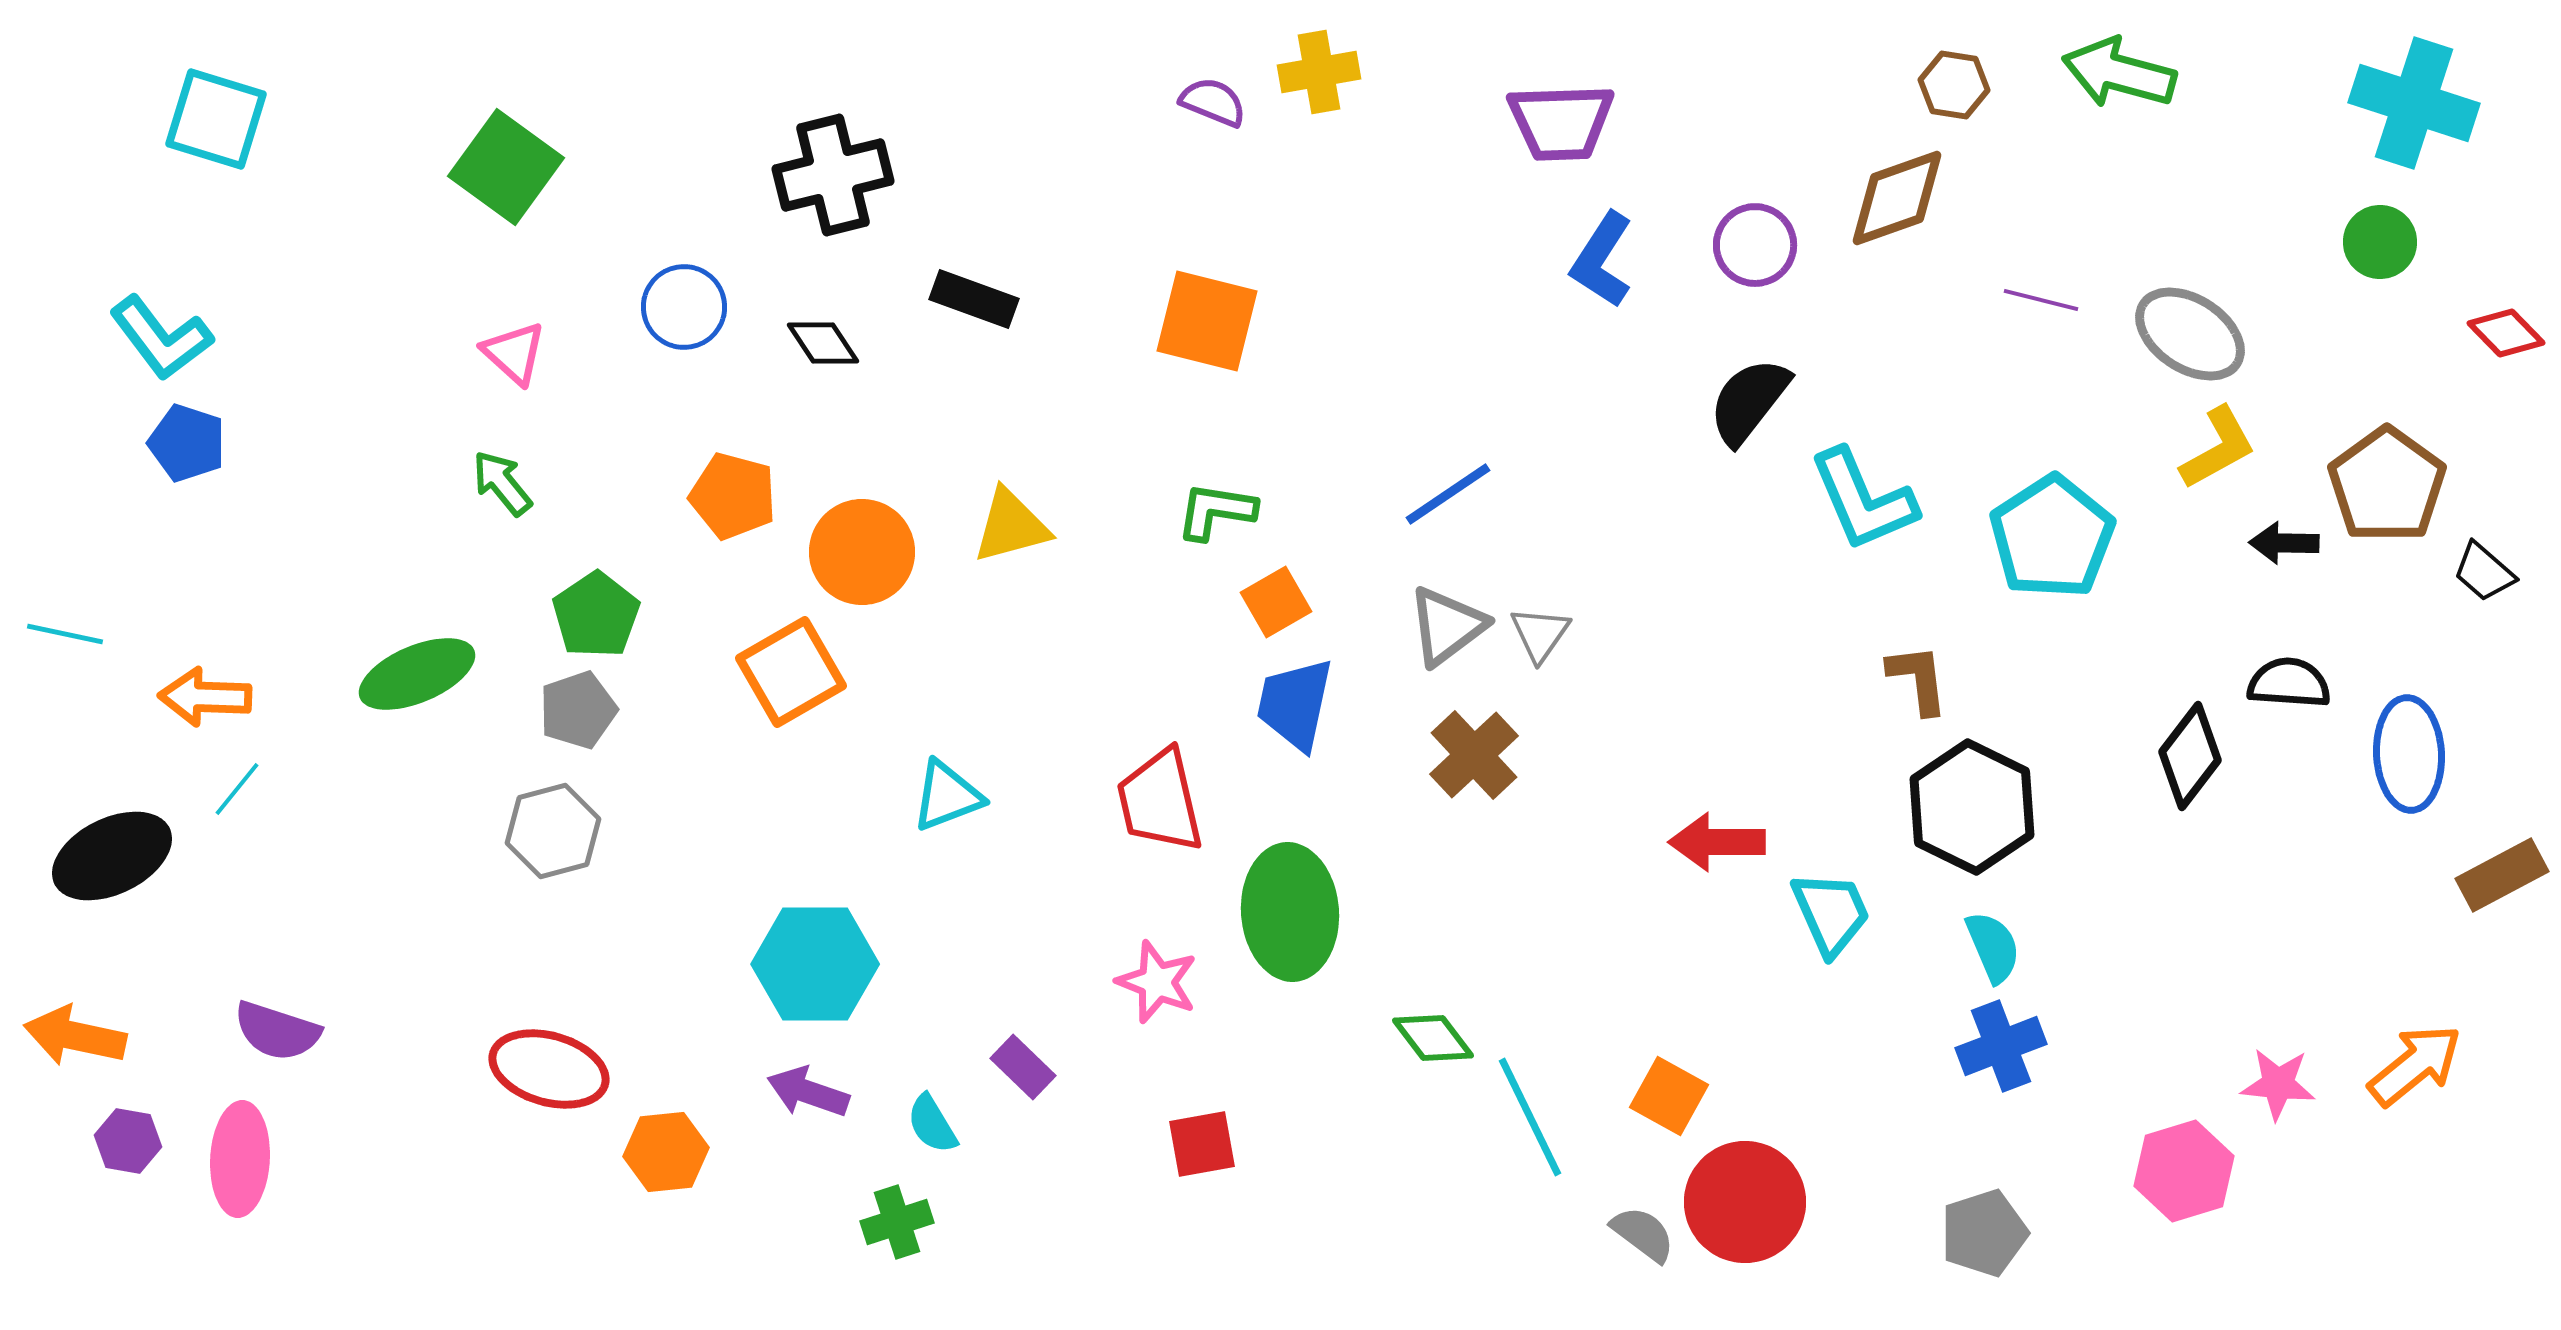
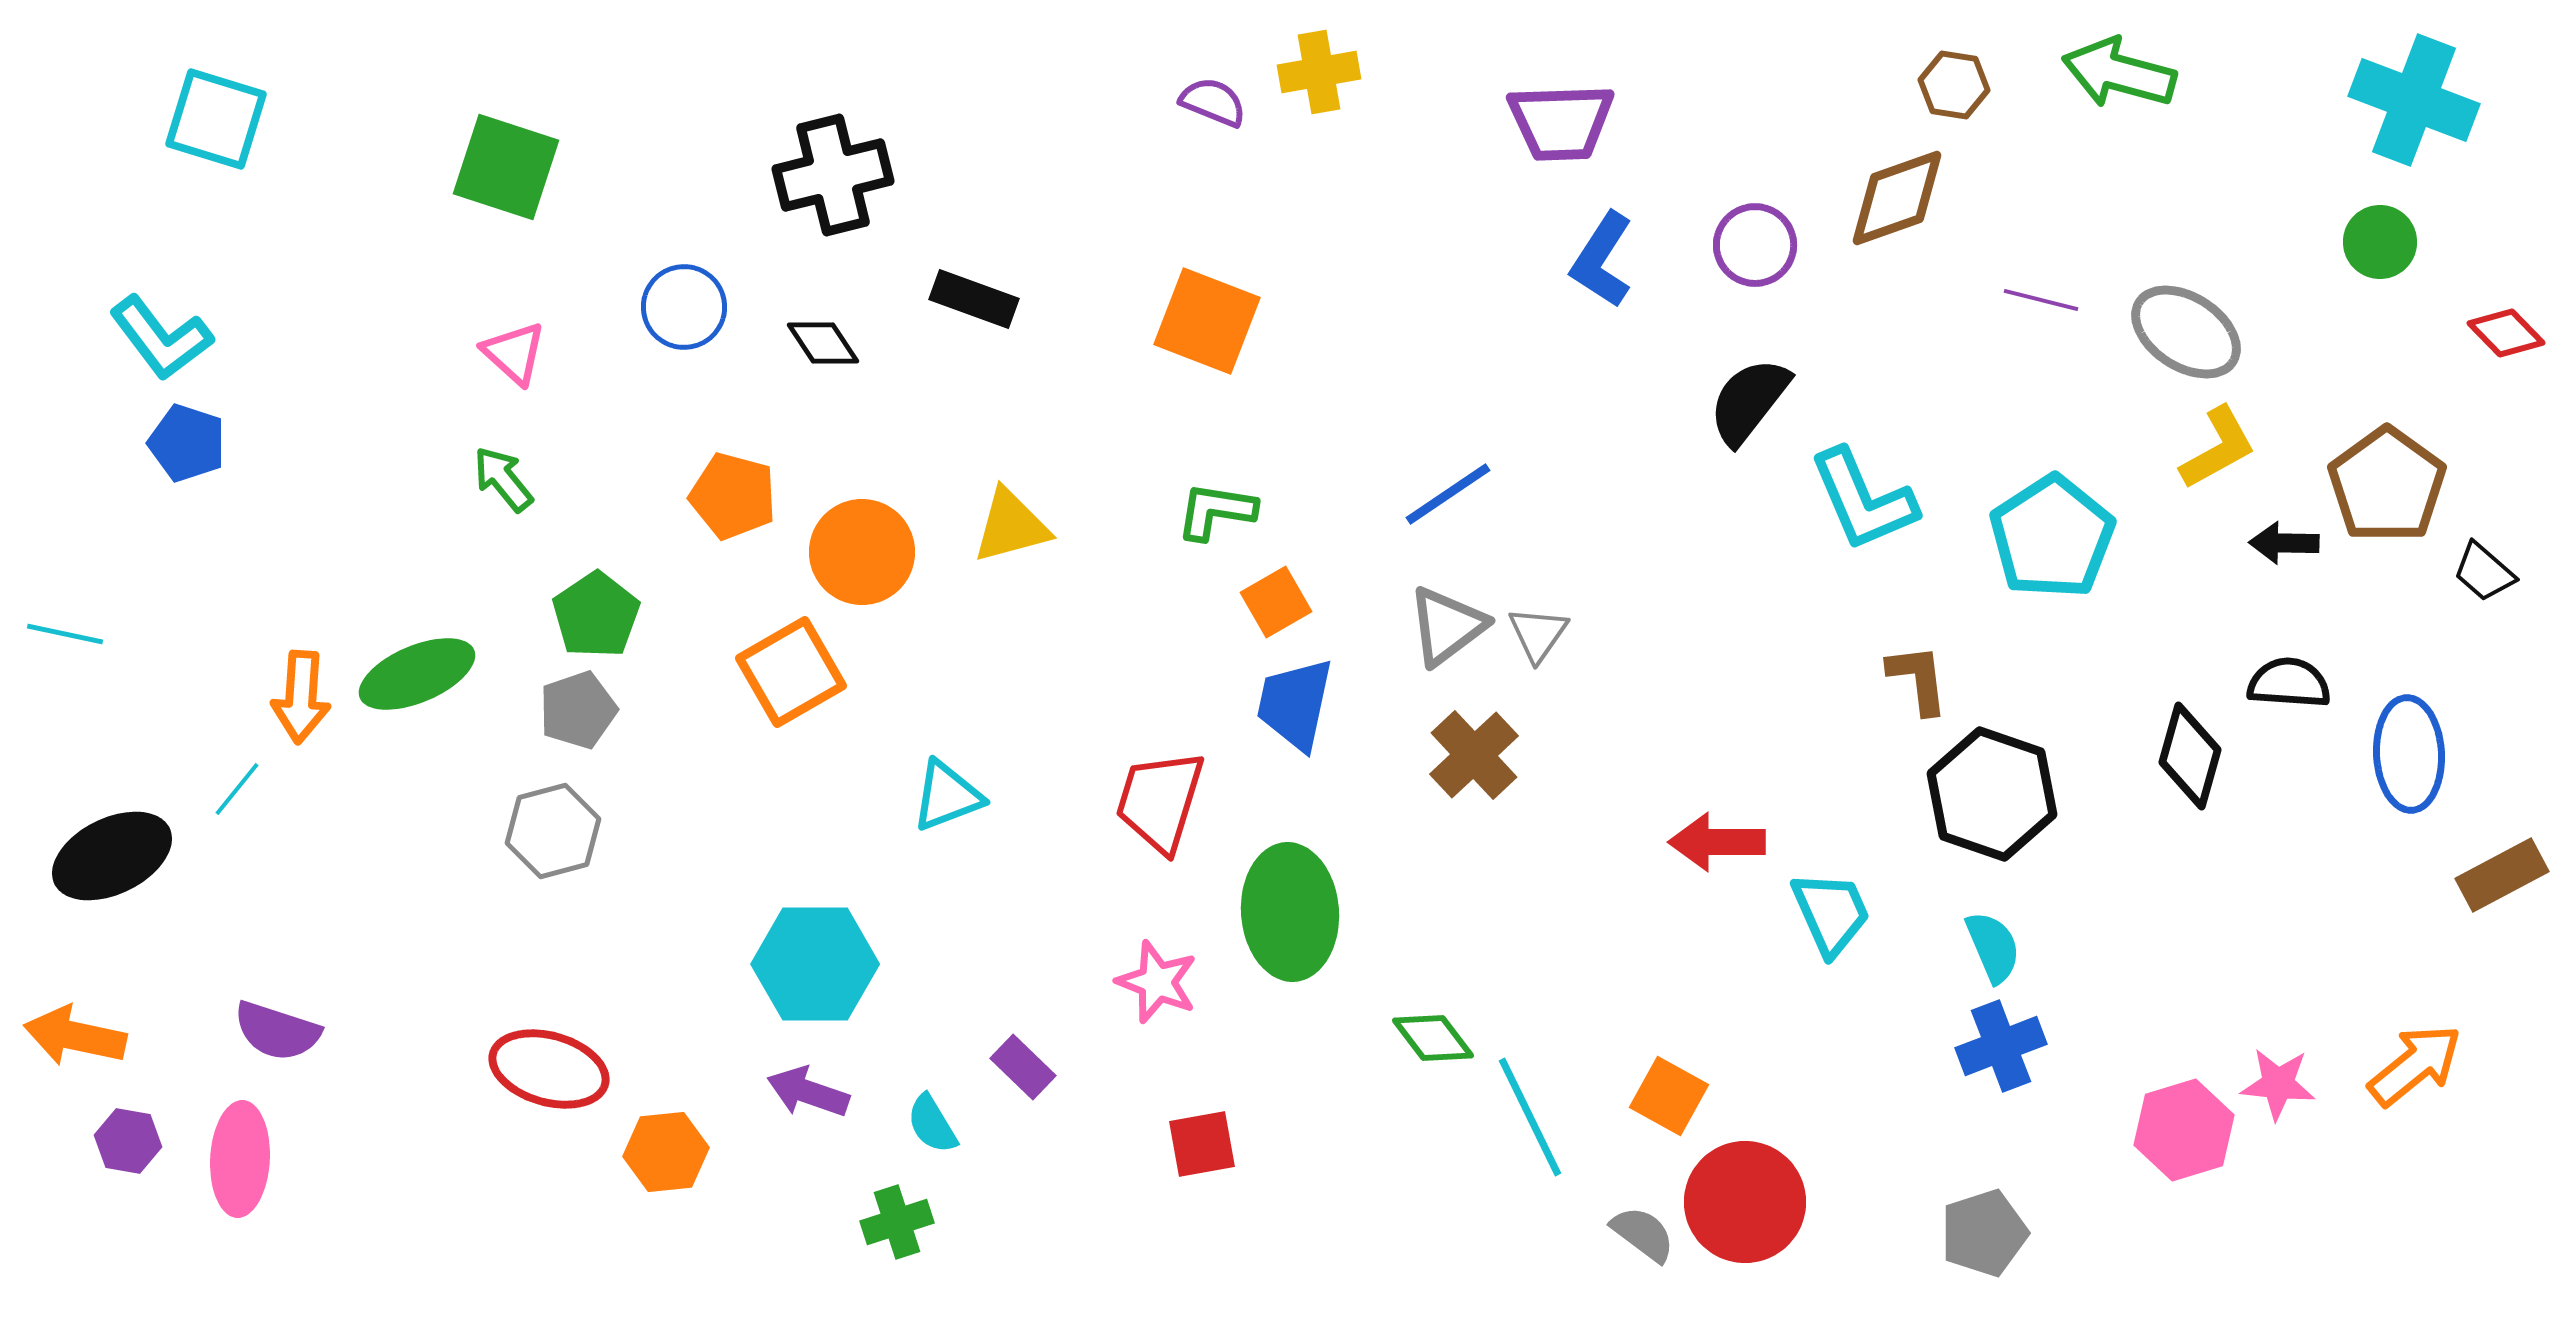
cyan cross at (2414, 103): moved 3 px up; rotated 3 degrees clockwise
green square at (506, 167): rotated 18 degrees counterclockwise
orange square at (1207, 321): rotated 7 degrees clockwise
gray ellipse at (2190, 334): moved 4 px left, 2 px up
green arrow at (502, 483): moved 1 px right, 4 px up
gray triangle at (1540, 634): moved 2 px left
orange arrow at (205, 697): moved 96 px right; rotated 88 degrees counterclockwise
black diamond at (2190, 756): rotated 22 degrees counterclockwise
red trapezoid at (1160, 801): rotated 30 degrees clockwise
black hexagon at (1972, 807): moved 20 px right, 13 px up; rotated 7 degrees counterclockwise
pink hexagon at (2184, 1171): moved 41 px up
